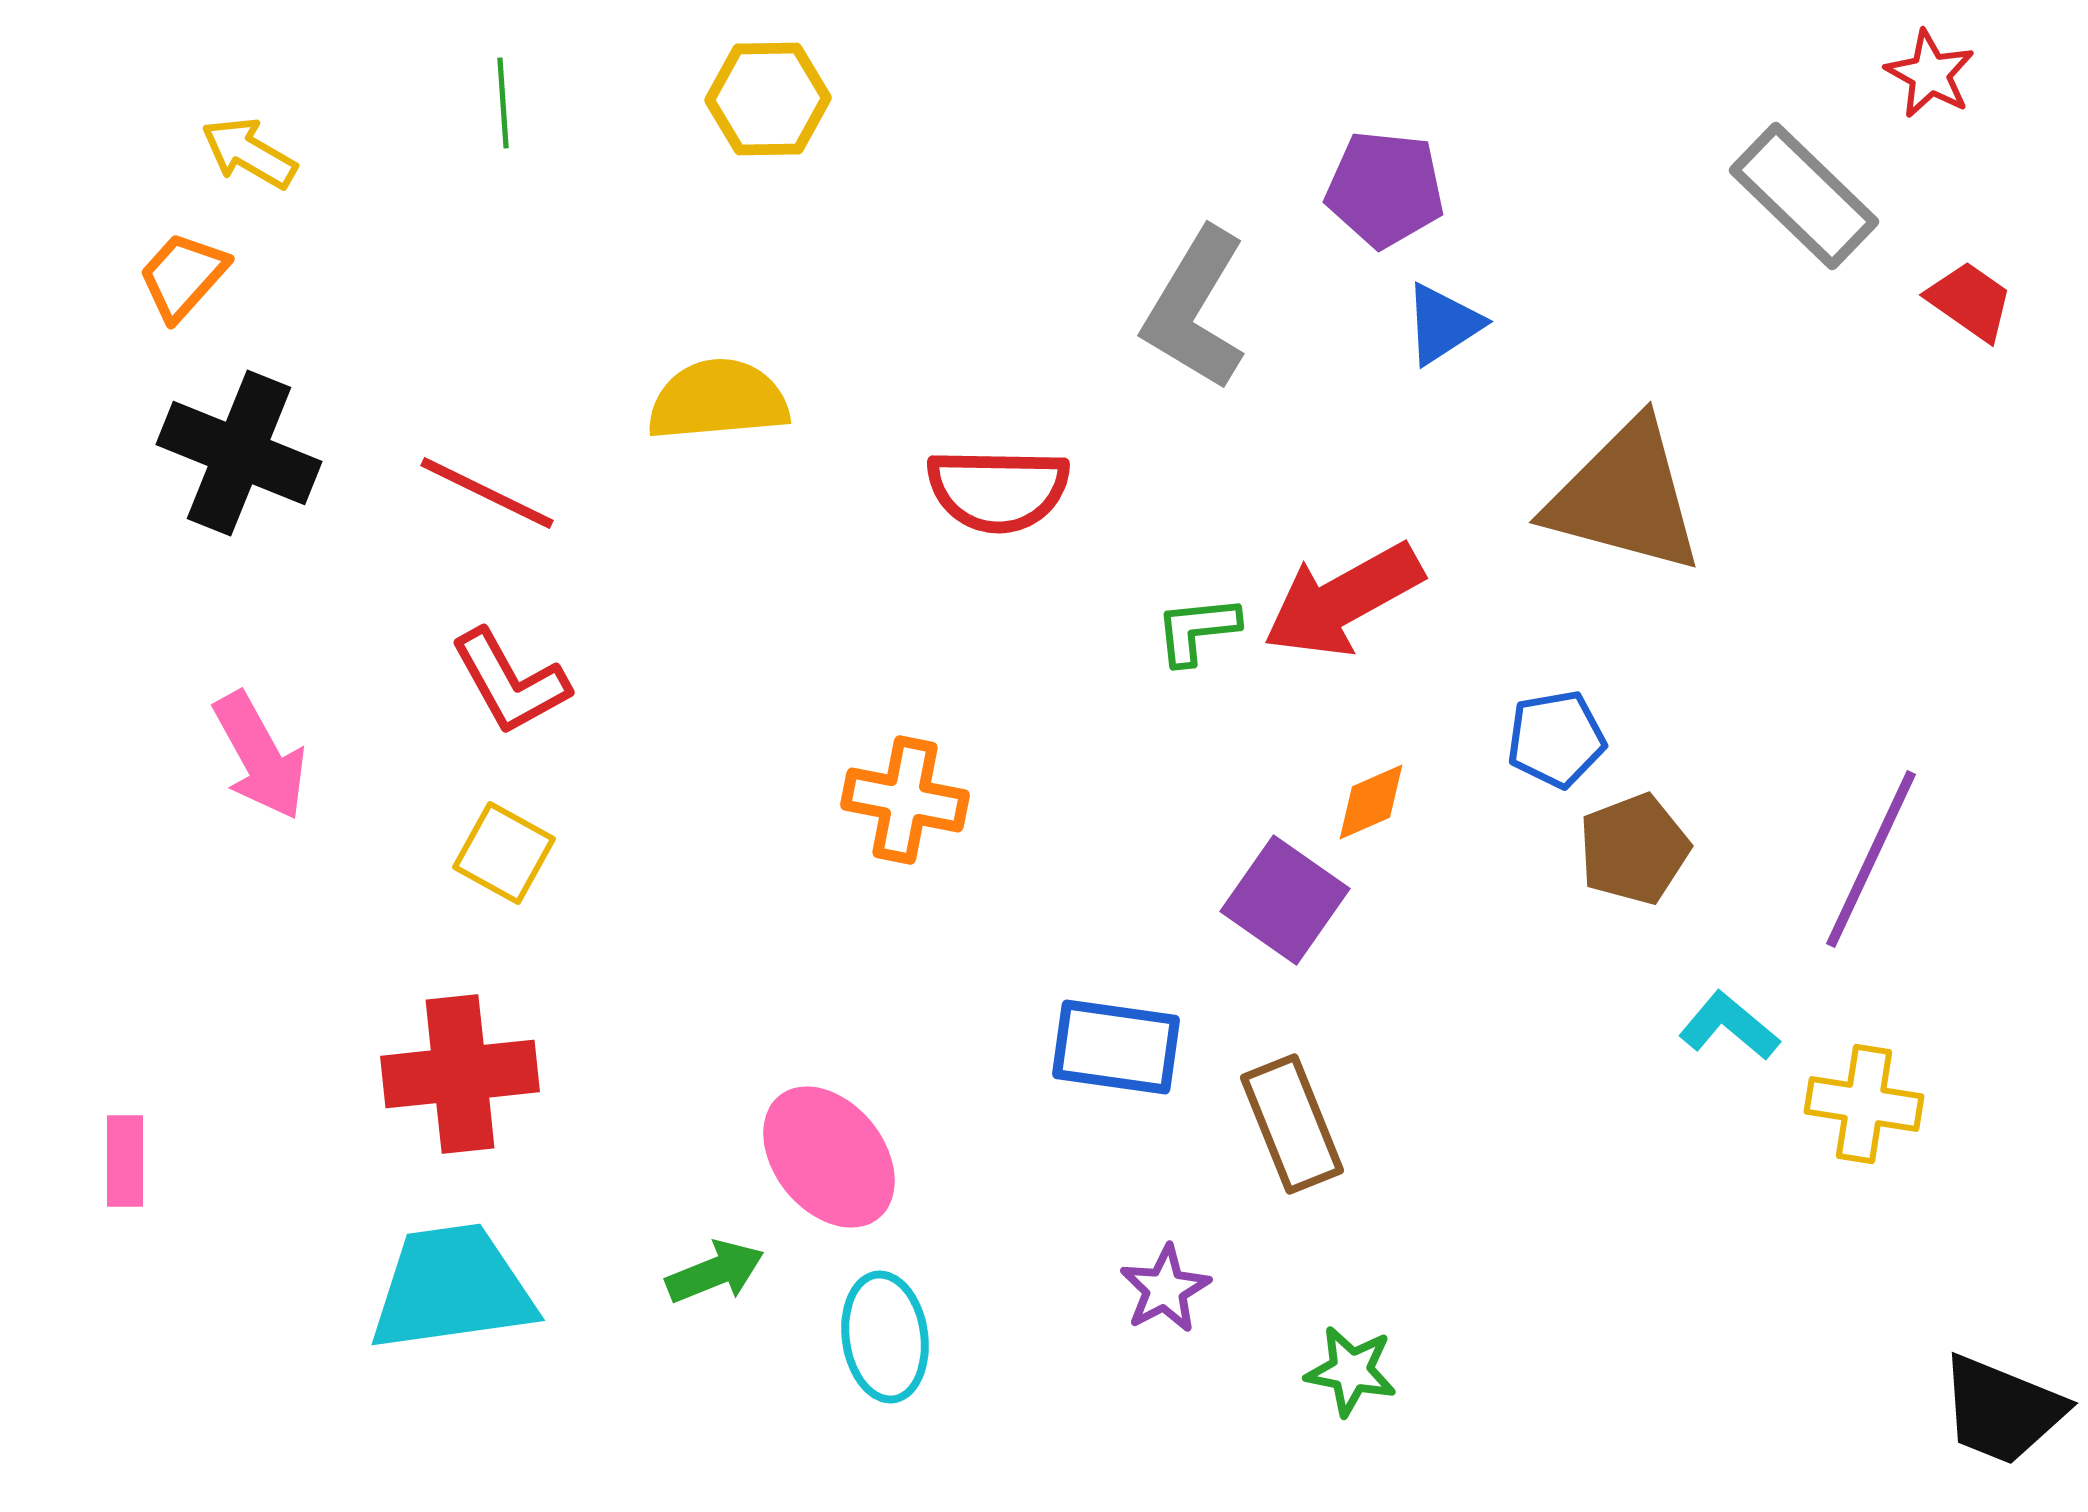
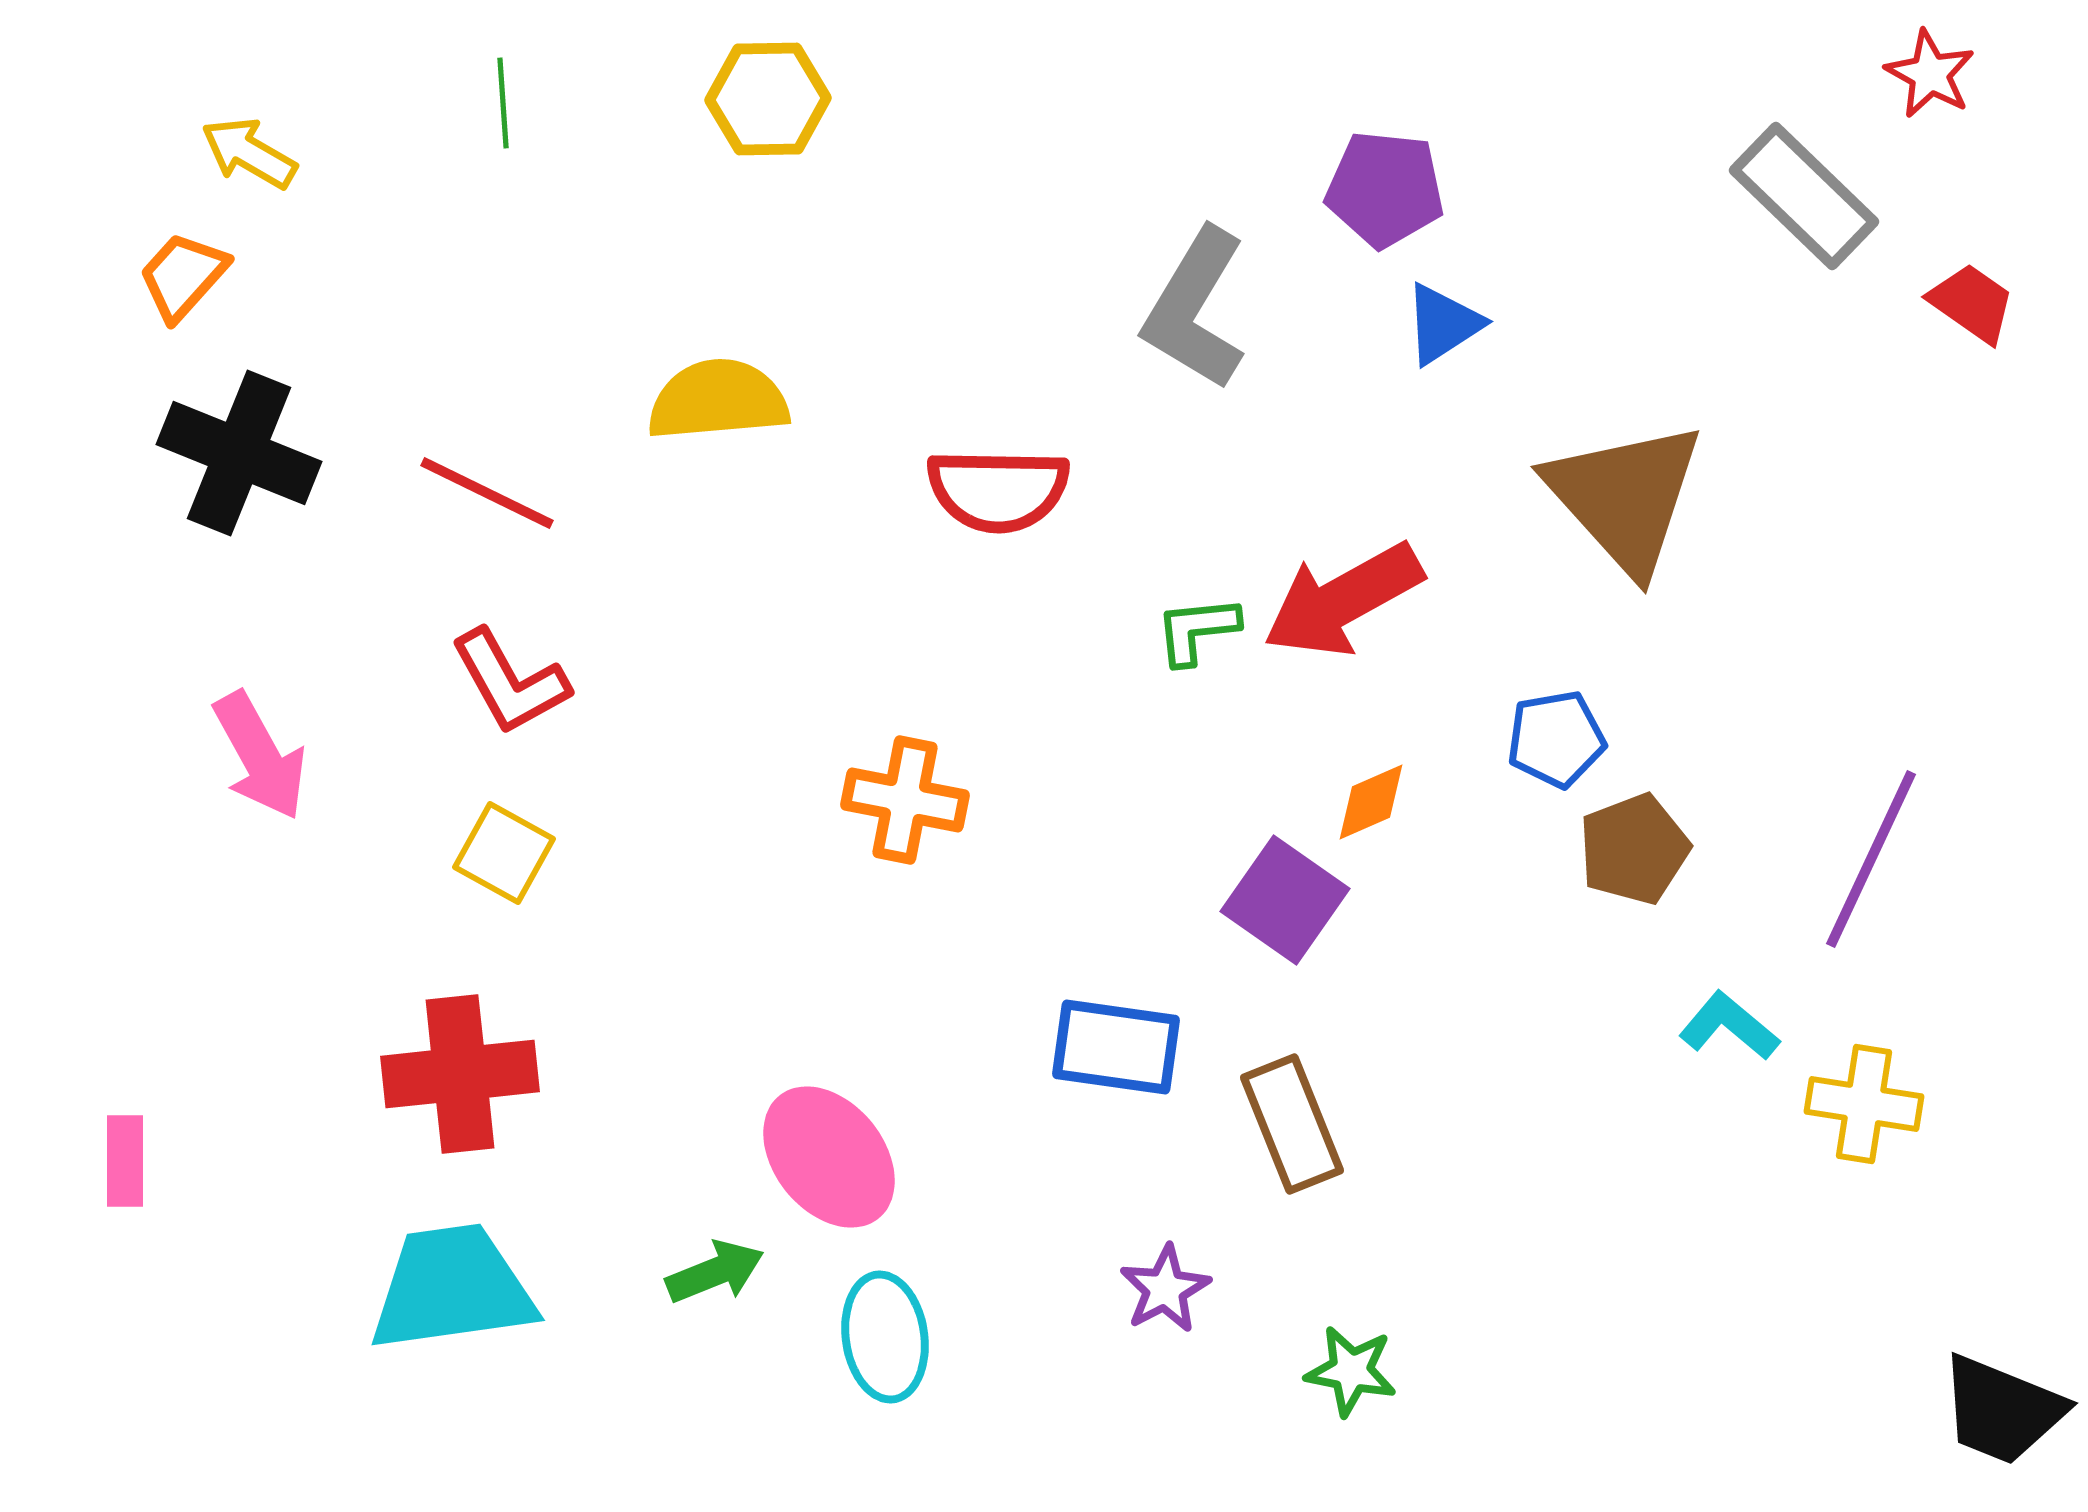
red trapezoid: moved 2 px right, 2 px down
brown triangle: rotated 33 degrees clockwise
